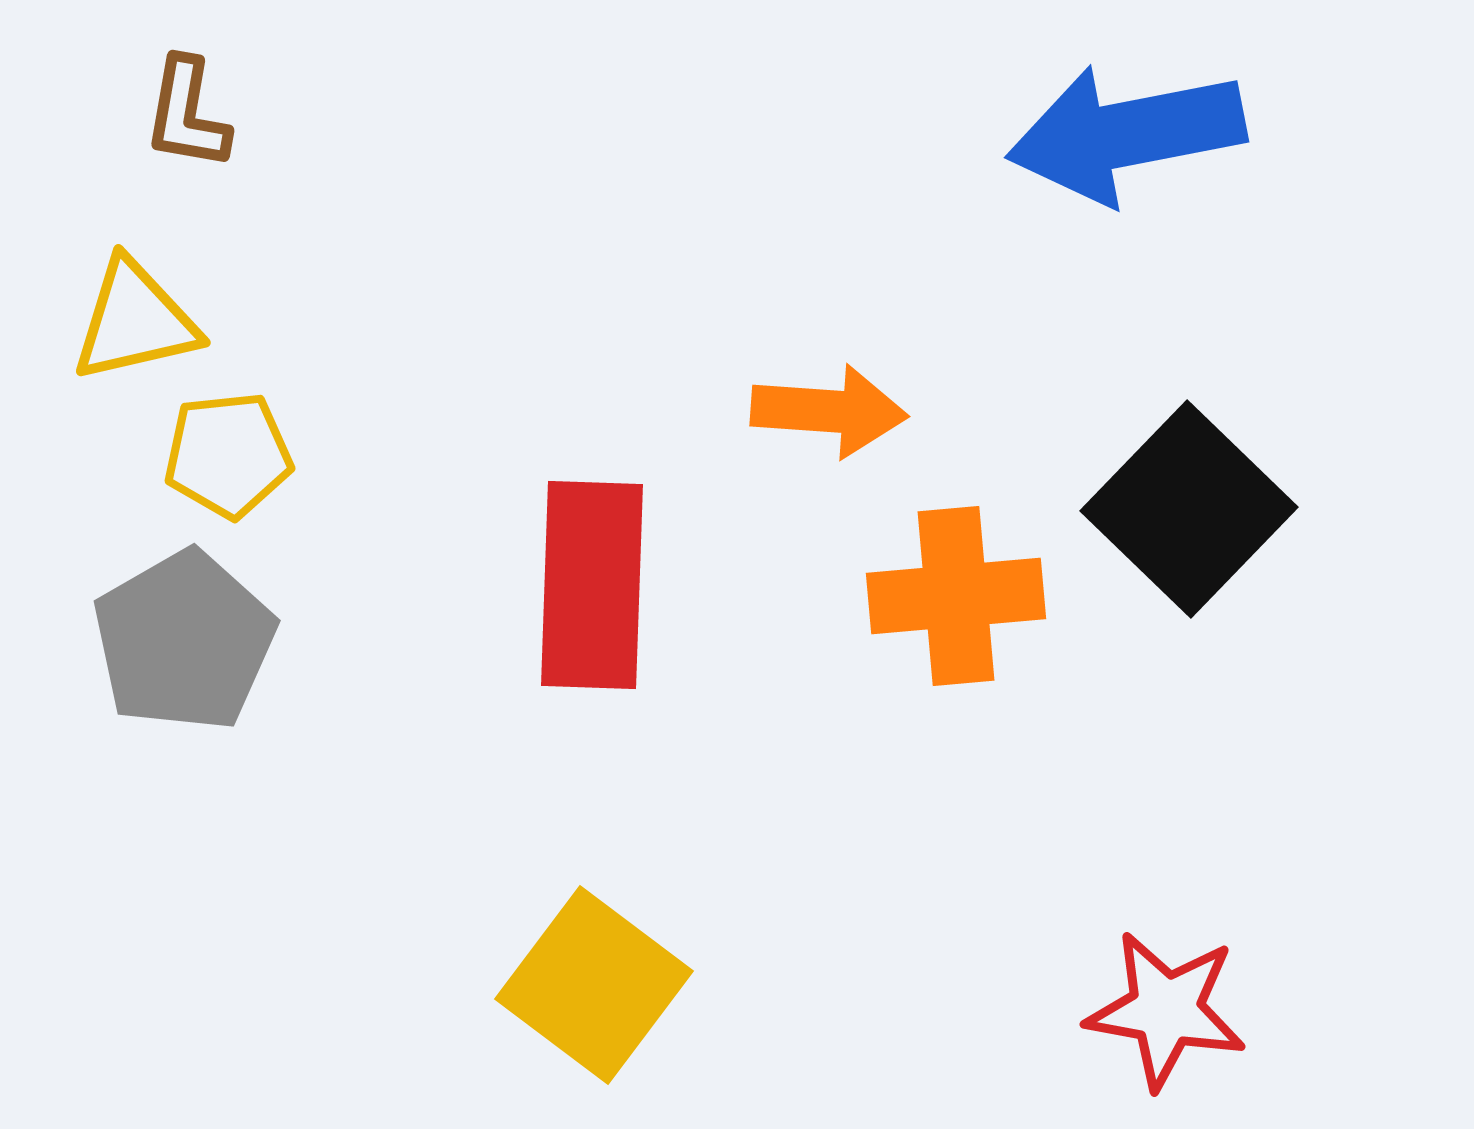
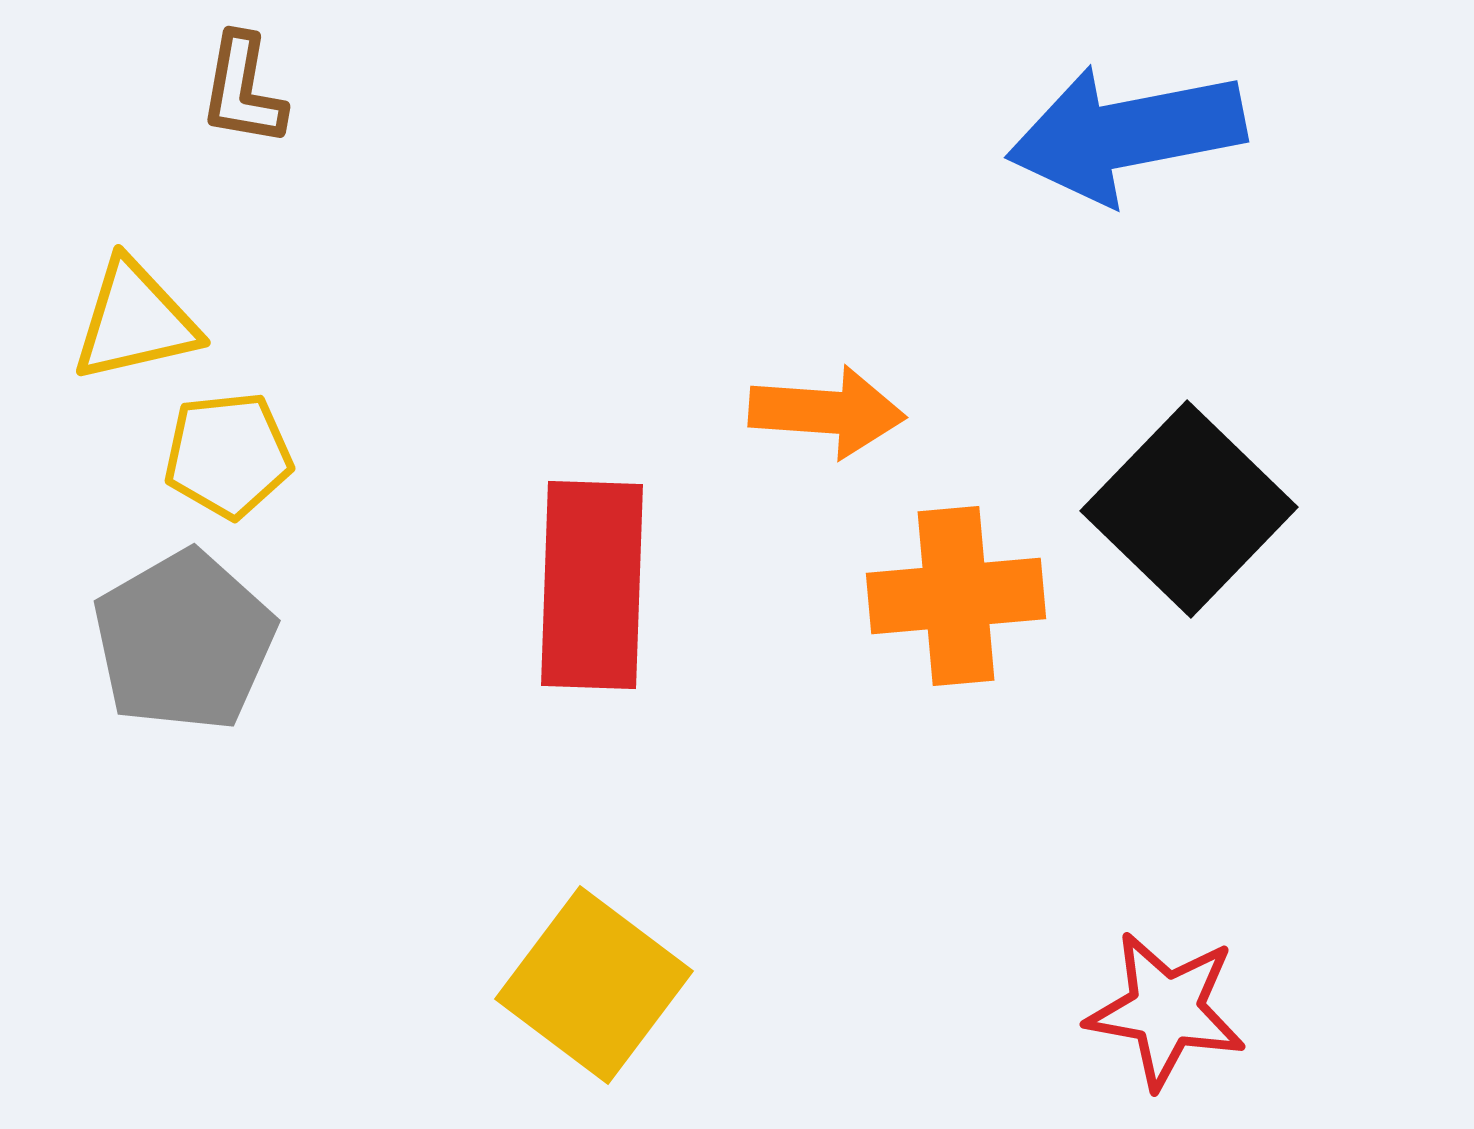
brown L-shape: moved 56 px right, 24 px up
orange arrow: moved 2 px left, 1 px down
